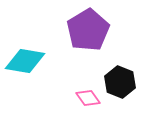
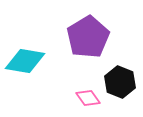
purple pentagon: moved 7 px down
